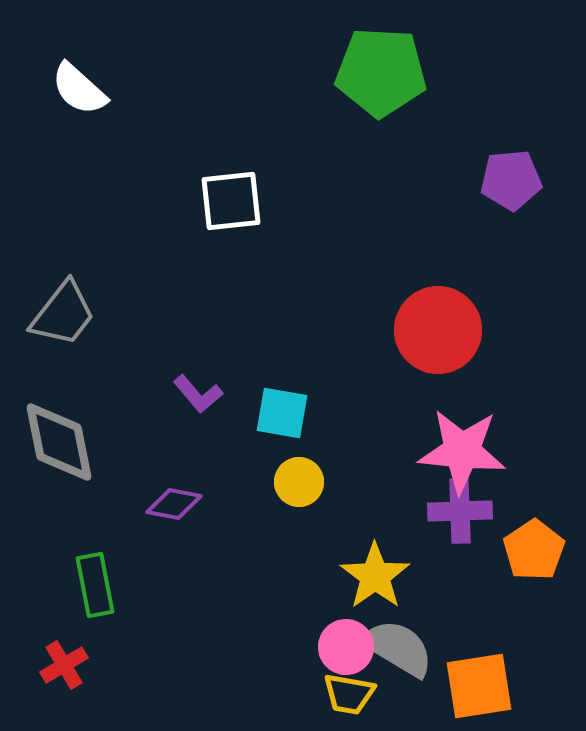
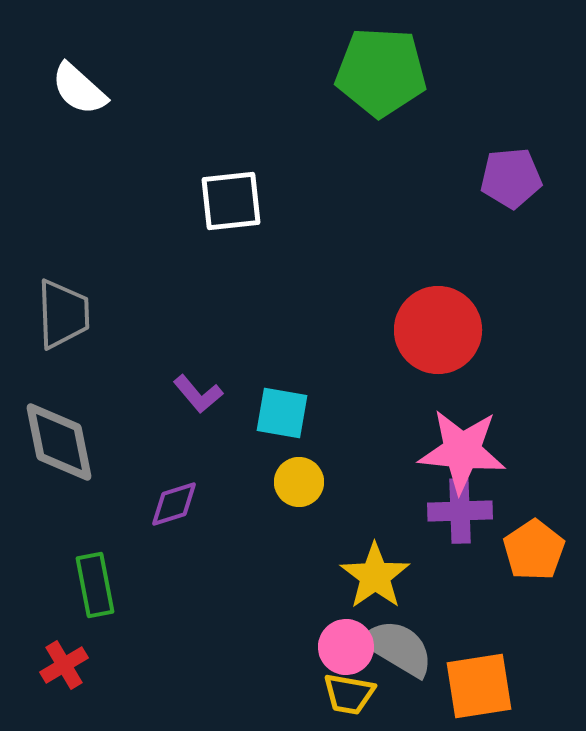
purple pentagon: moved 2 px up
gray trapezoid: rotated 40 degrees counterclockwise
purple diamond: rotated 28 degrees counterclockwise
